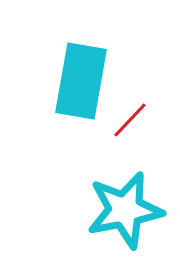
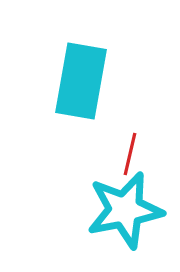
red line: moved 34 px down; rotated 30 degrees counterclockwise
